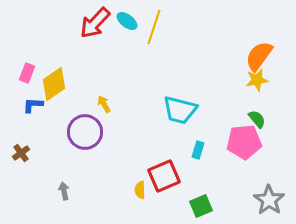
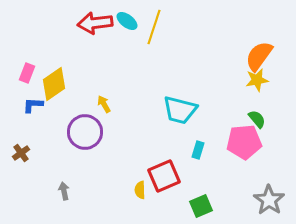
red arrow: rotated 40 degrees clockwise
